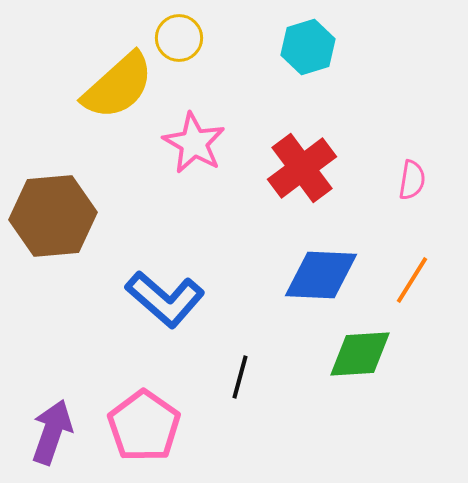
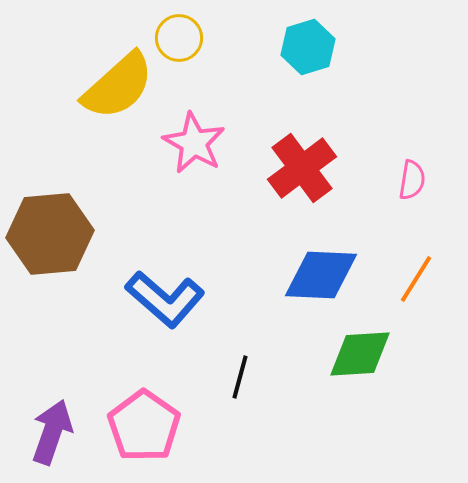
brown hexagon: moved 3 px left, 18 px down
orange line: moved 4 px right, 1 px up
